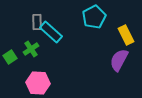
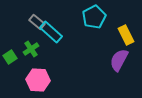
gray rectangle: rotated 49 degrees counterclockwise
pink hexagon: moved 3 px up
